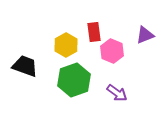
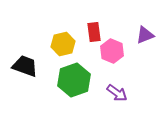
yellow hexagon: moved 3 px left, 1 px up; rotated 15 degrees clockwise
